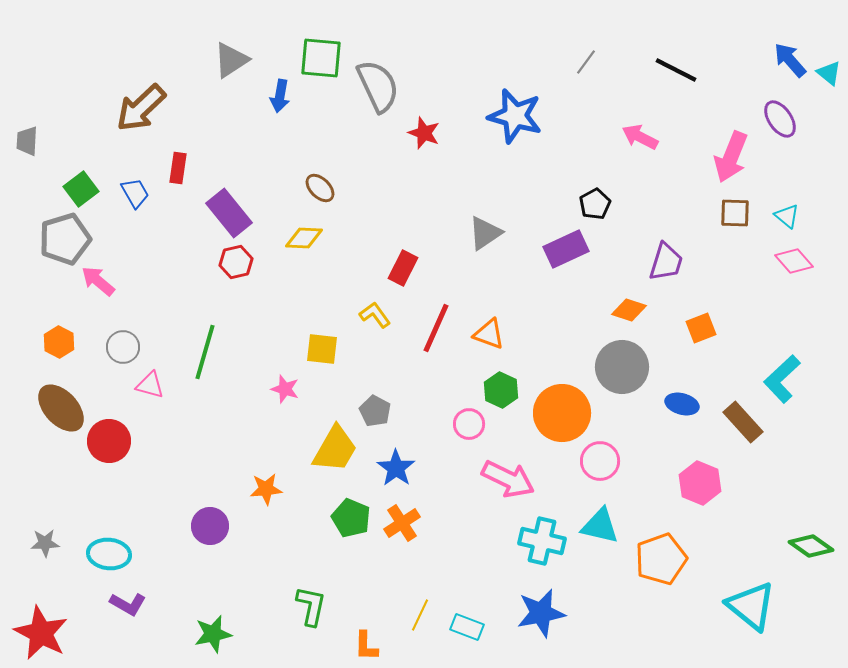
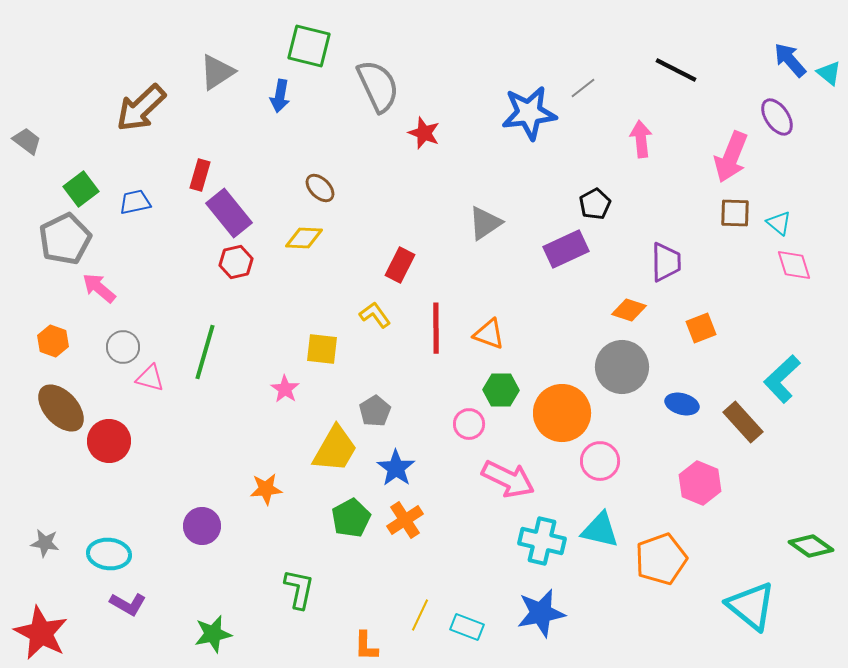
green square at (321, 58): moved 12 px left, 12 px up; rotated 9 degrees clockwise
gray triangle at (231, 60): moved 14 px left, 12 px down
gray line at (586, 62): moved 3 px left, 26 px down; rotated 16 degrees clockwise
blue star at (515, 116): moved 14 px right, 3 px up; rotated 22 degrees counterclockwise
purple ellipse at (780, 119): moved 3 px left, 2 px up
pink arrow at (640, 137): moved 1 px right, 2 px down; rotated 57 degrees clockwise
gray trapezoid at (27, 141): rotated 124 degrees clockwise
red rectangle at (178, 168): moved 22 px right, 7 px down; rotated 8 degrees clockwise
blue trapezoid at (135, 193): moved 9 px down; rotated 72 degrees counterclockwise
cyan triangle at (787, 216): moved 8 px left, 7 px down
gray triangle at (485, 233): moved 10 px up
gray pentagon at (65, 239): rotated 9 degrees counterclockwise
pink diamond at (794, 261): moved 4 px down; rotated 24 degrees clockwise
purple trapezoid at (666, 262): rotated 18 degrees counterclockwise
red rectangle at (403, 268): moved 3 px left, 3 px up
pink arrow at (98, 281): moved 1 px right, 7 px down
red line at (436, 328): rotated 24 degrees counterclockwise
orange hexagon at (59, 342): moved 6 px left, 1 px up; rotated 8 degrees counterclockwise
pink triangle at (150, 385): moved 7 px up
pink star at (285, 389): rotated 16 degrees clockwise
green hexagon at (501, 390): rotated 24 degrees counterclockwise
gray pentagon at (375, 411): rotated 12 degrees clockwise
green pentagon at (351, 518): rotated 21 degrees clockwise
orange cross at (402, 523): moved 3 px right, 3 px up
purple circle at (210, 526): moved 8 px left
cyan triangle at (600, 526): moved 4 px down
gray star at (45, 543): rotated 12 degrees clockwise
green L-shape at (311, 606): moved 12 px left, 17 px up
